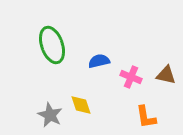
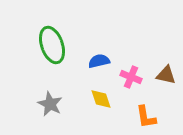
yellow diamond: moved 20 px right, 6 px up
gray star: moved 11 px up
